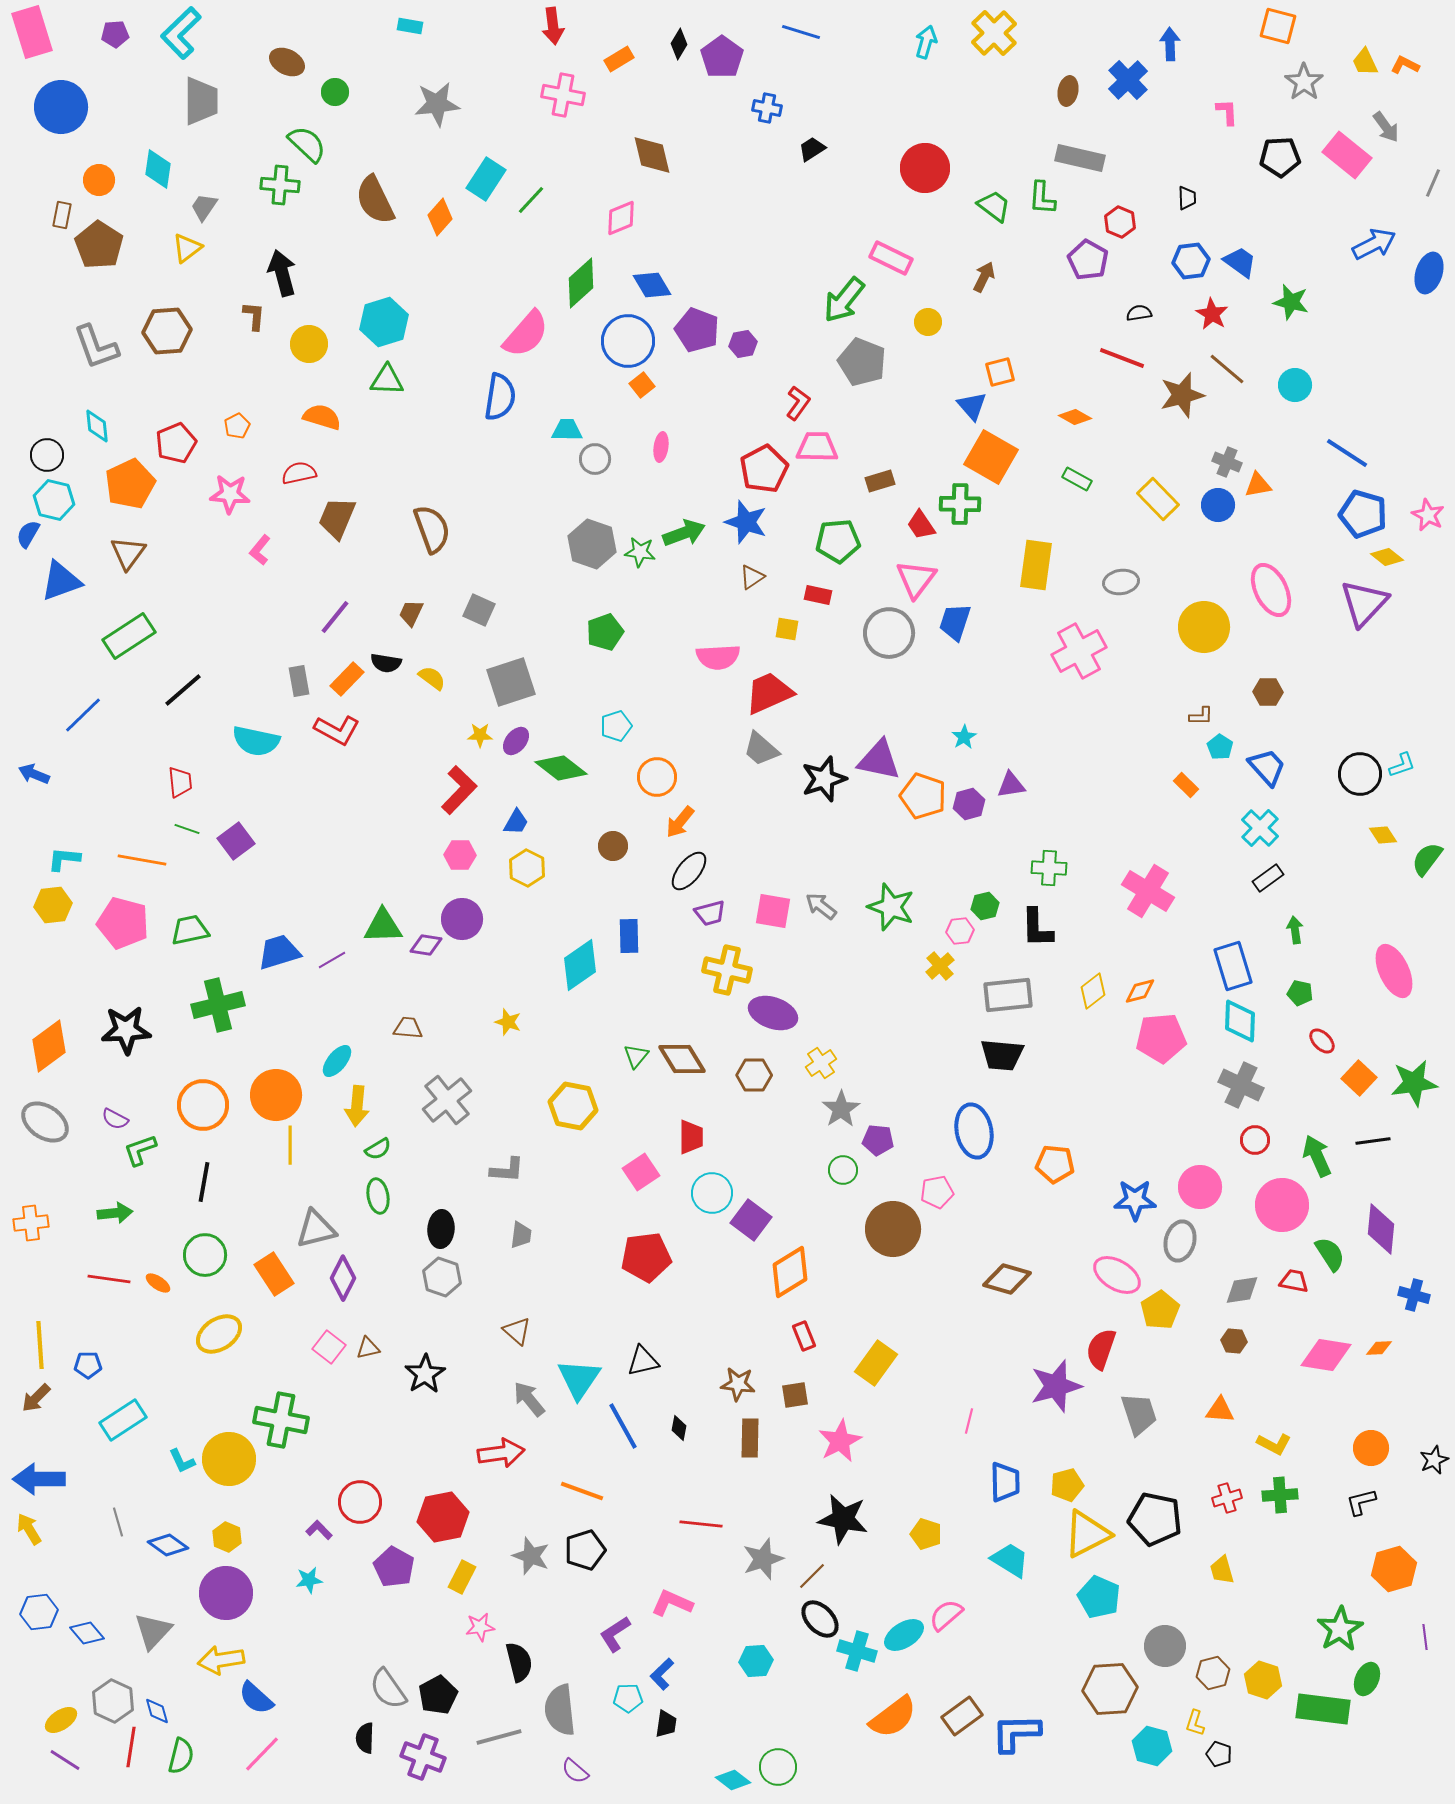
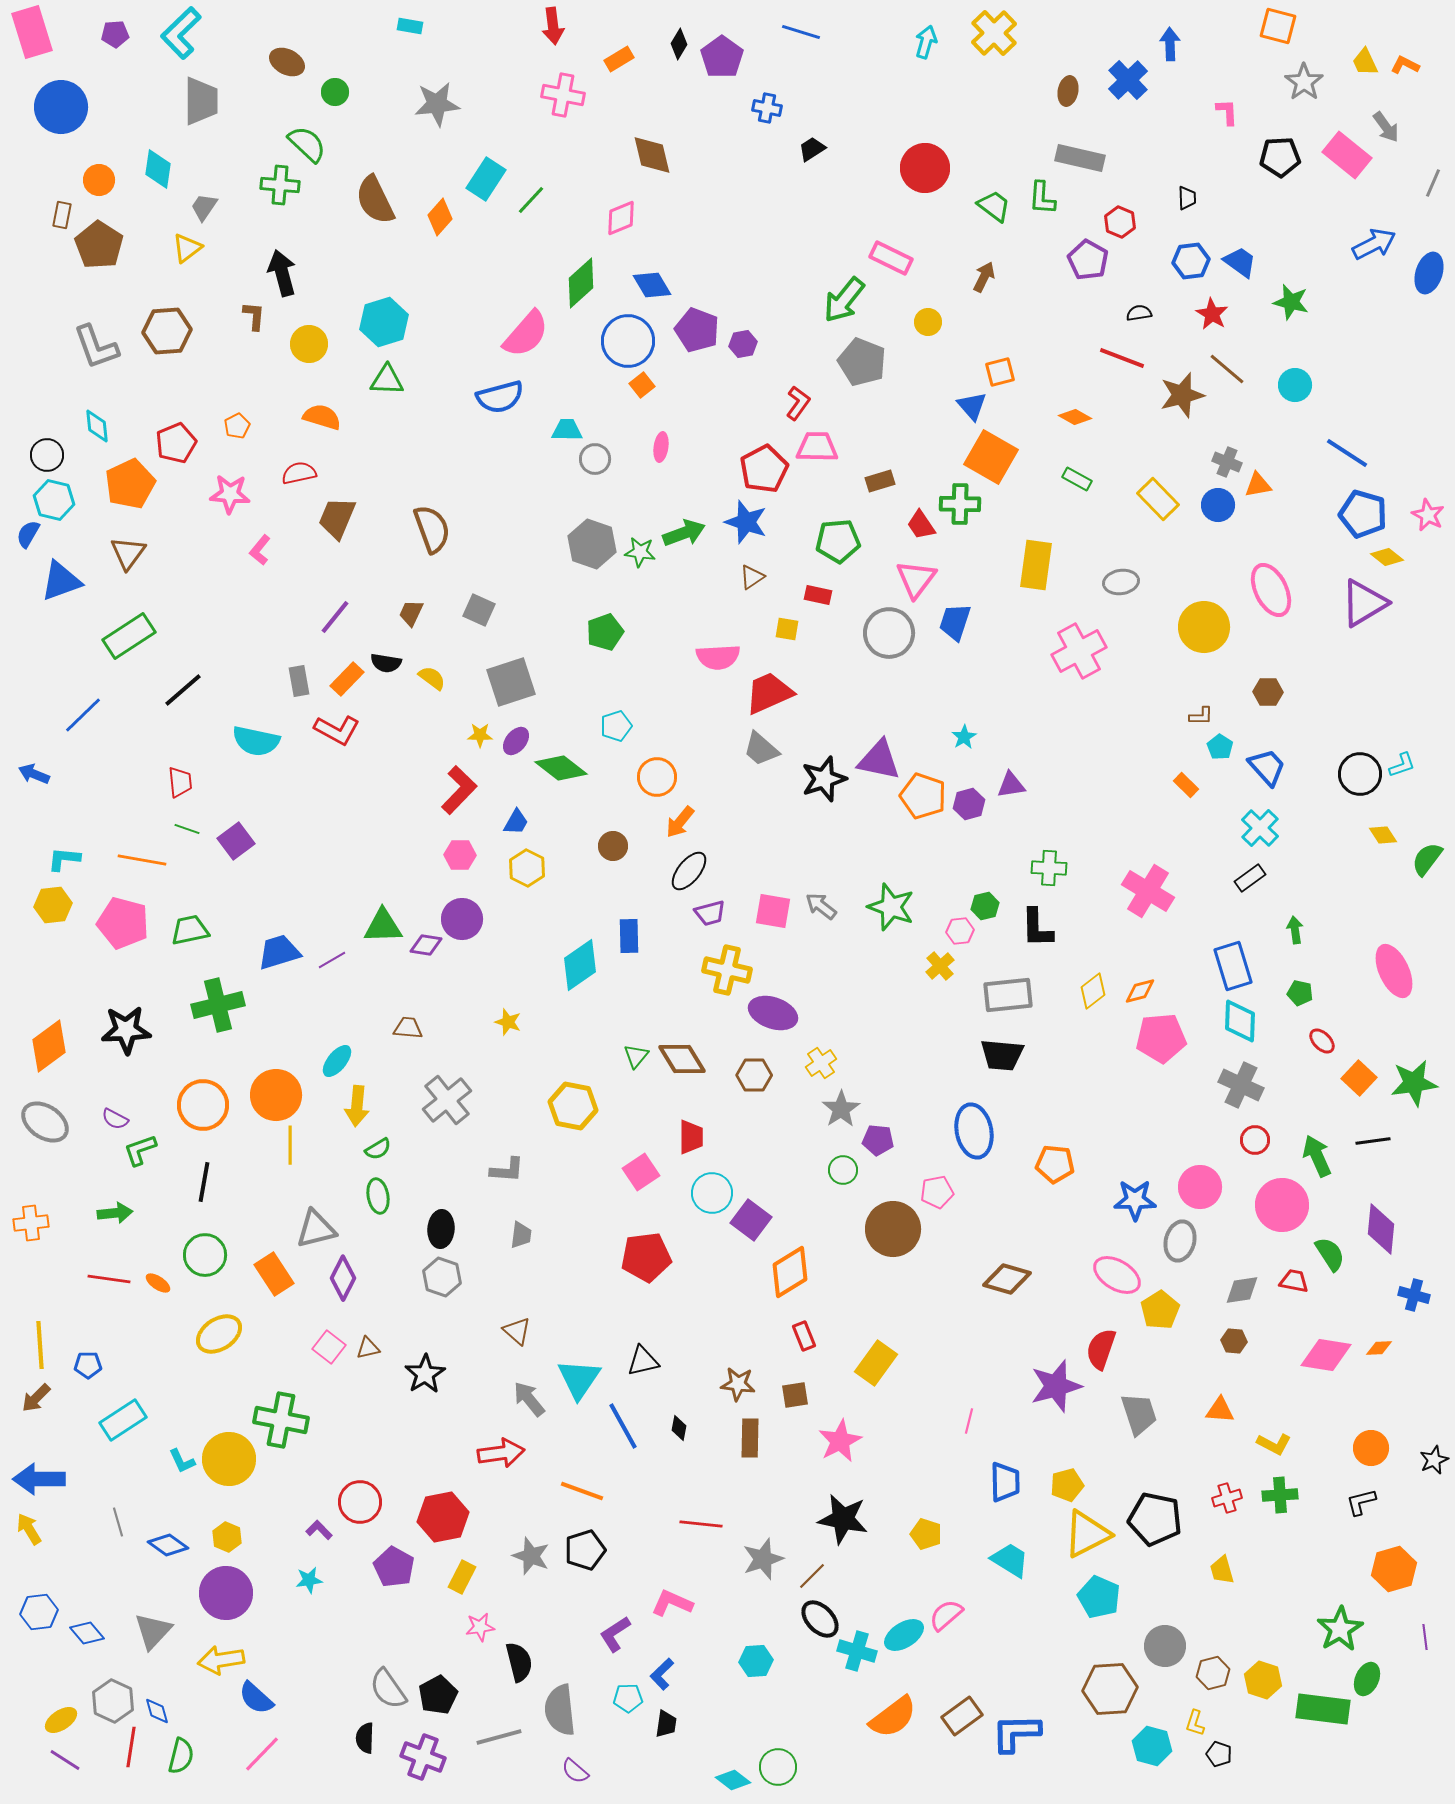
blue semicircle at (500, 397): rotated 66 degrees clockwise
purple triangle at (1364, 603): rotated 16 degrees clockwise
black rectangle at (1268, 878): moved 18 px left
